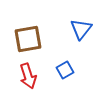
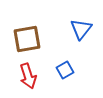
brown square: moved 1 px left
